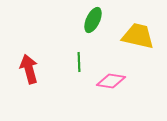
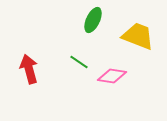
yellow trapezoid: rotated 8 degrees clockwise
green line: rotated 54 degrees counterclockwise
pink diamond: moved 1 px right, 5 px up
